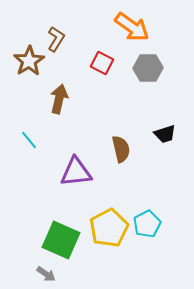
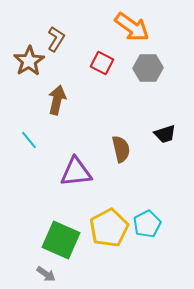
brown arrow: moved 2 px left, 1 px down
